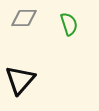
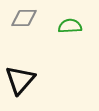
green semicircle: moved 1 px right, 2 px down; rotated 75 degrees counterclockwise
